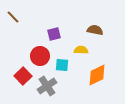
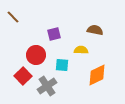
red circle: moved 4 px left, 1 px up
